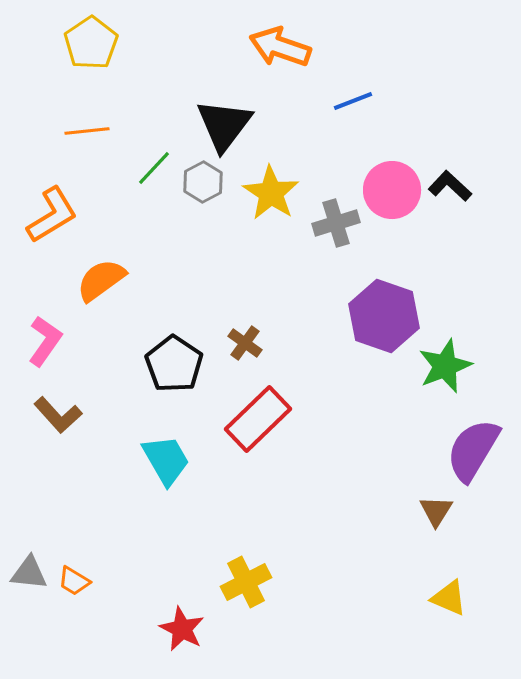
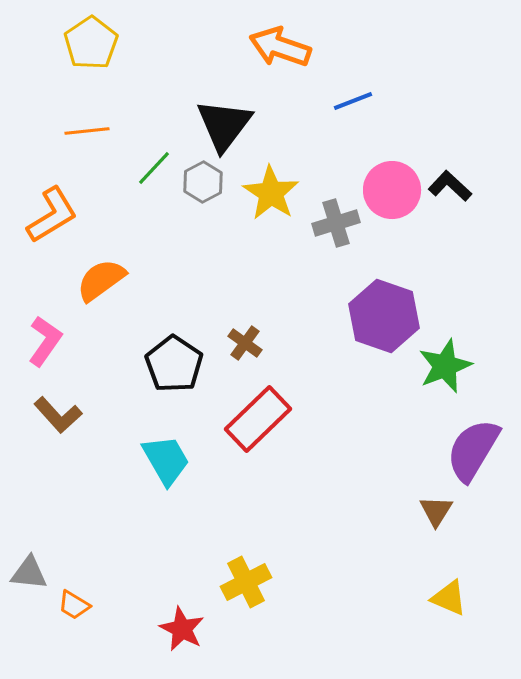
orange trapezoid: moved 24 px down
